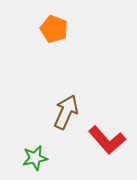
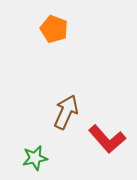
red L-shape: moved 1 px up
